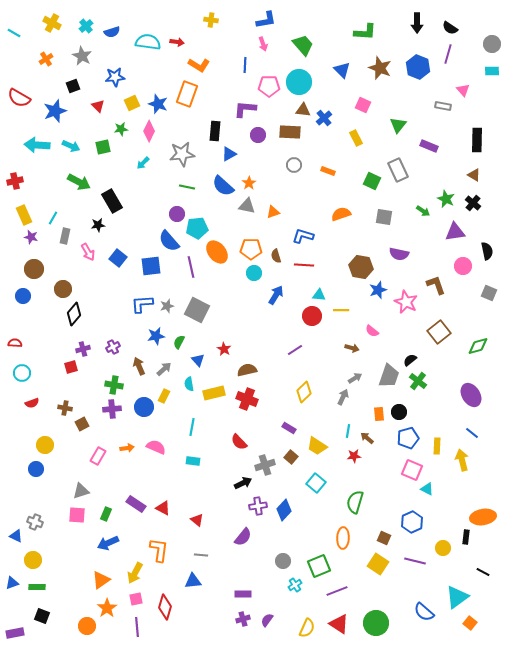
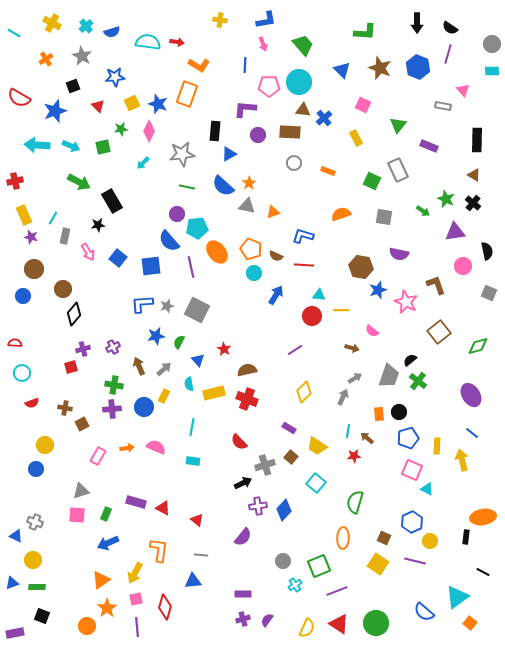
yellow cross at (211, 20): moved 9 px right
gray circle at (294, 165): moved 2 px up
orange pentagon at (251, 249): rotated 20 degrees clockwise
brown semicircle at (276, 256): rotated 48 degrees counterclockwise
purple rectangle at (136, 504): moved 2 px up; rotated 18 degrees counterclockwise
yellow circle at (443, 548): moved 13 px left, 7 px up
